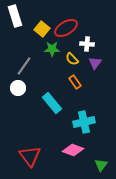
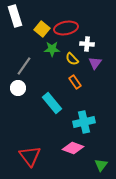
red ellipse: rotated 20 degrees clockwise
pink diamond: moved 2 px up
